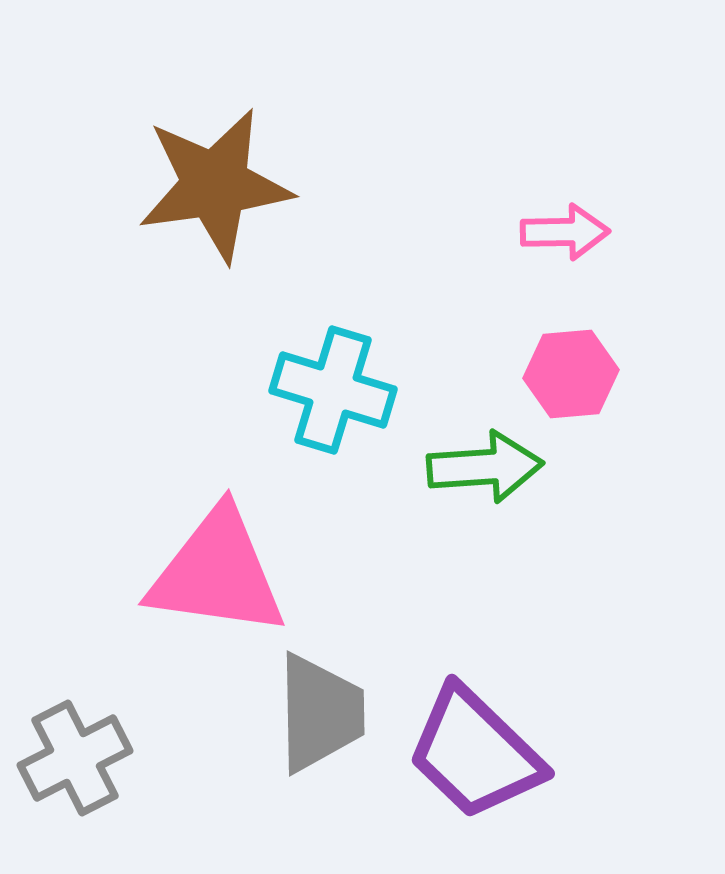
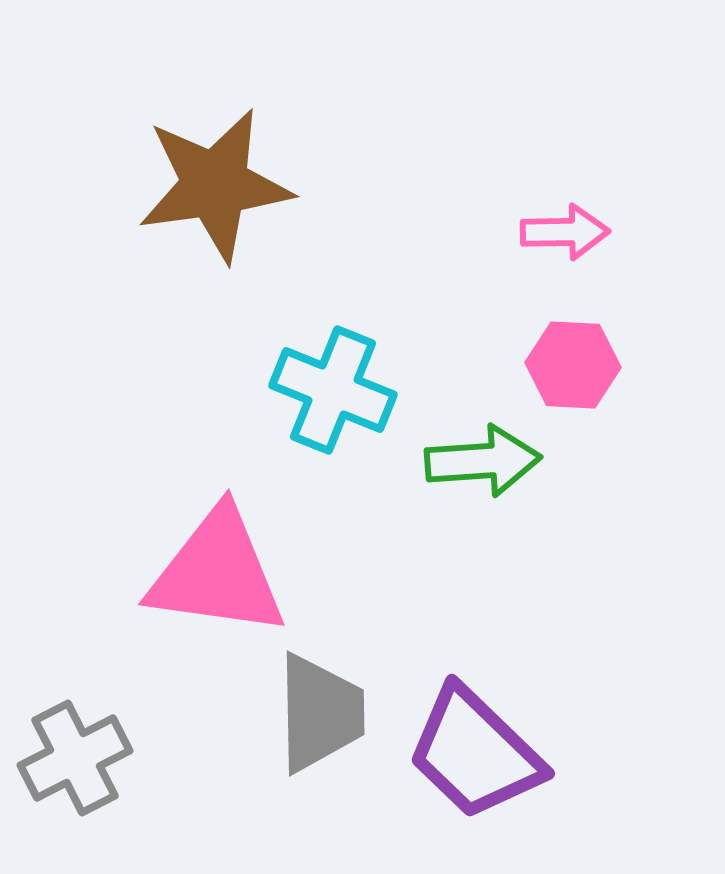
pink hexagon: moved 2 px right, 9 px up; rotated 8 degrees clockwise
cyan cross: rotated 5 degrees clockwise
green arrow: moved 2 px left, 6 px up
